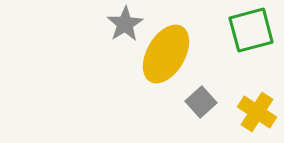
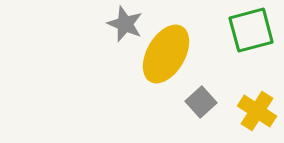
gray star: rotated 18 degrees counterclockwise
yellow cross: moved 1 px up
